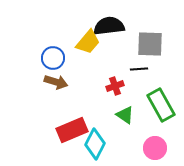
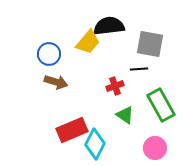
gray square: rotated 8 degrees clockwise
blue circle: moved 4 px left, 4 px up
